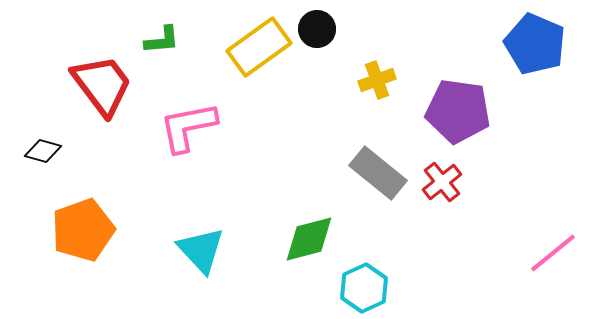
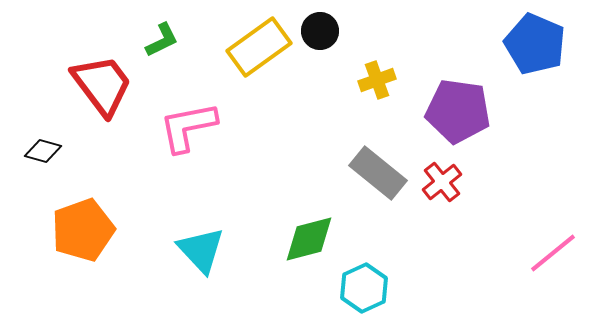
black circle: moved 3 px right, 2 px down
green L-shape: rotated 21 degrees counterclockwise
